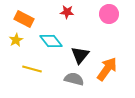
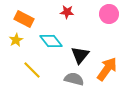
yellow line: moved 1 px down; rotated 30 degrees clockwise
